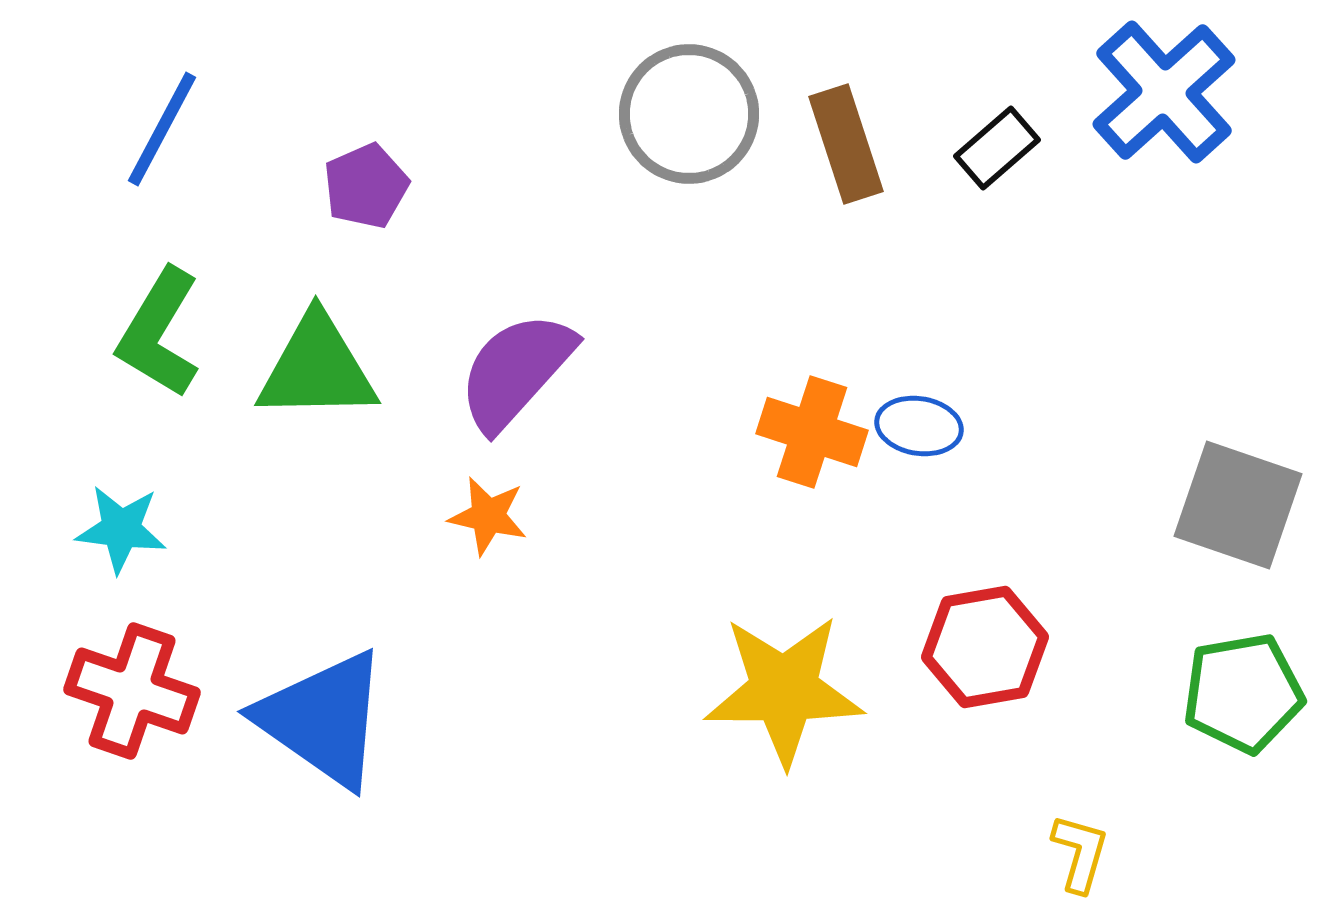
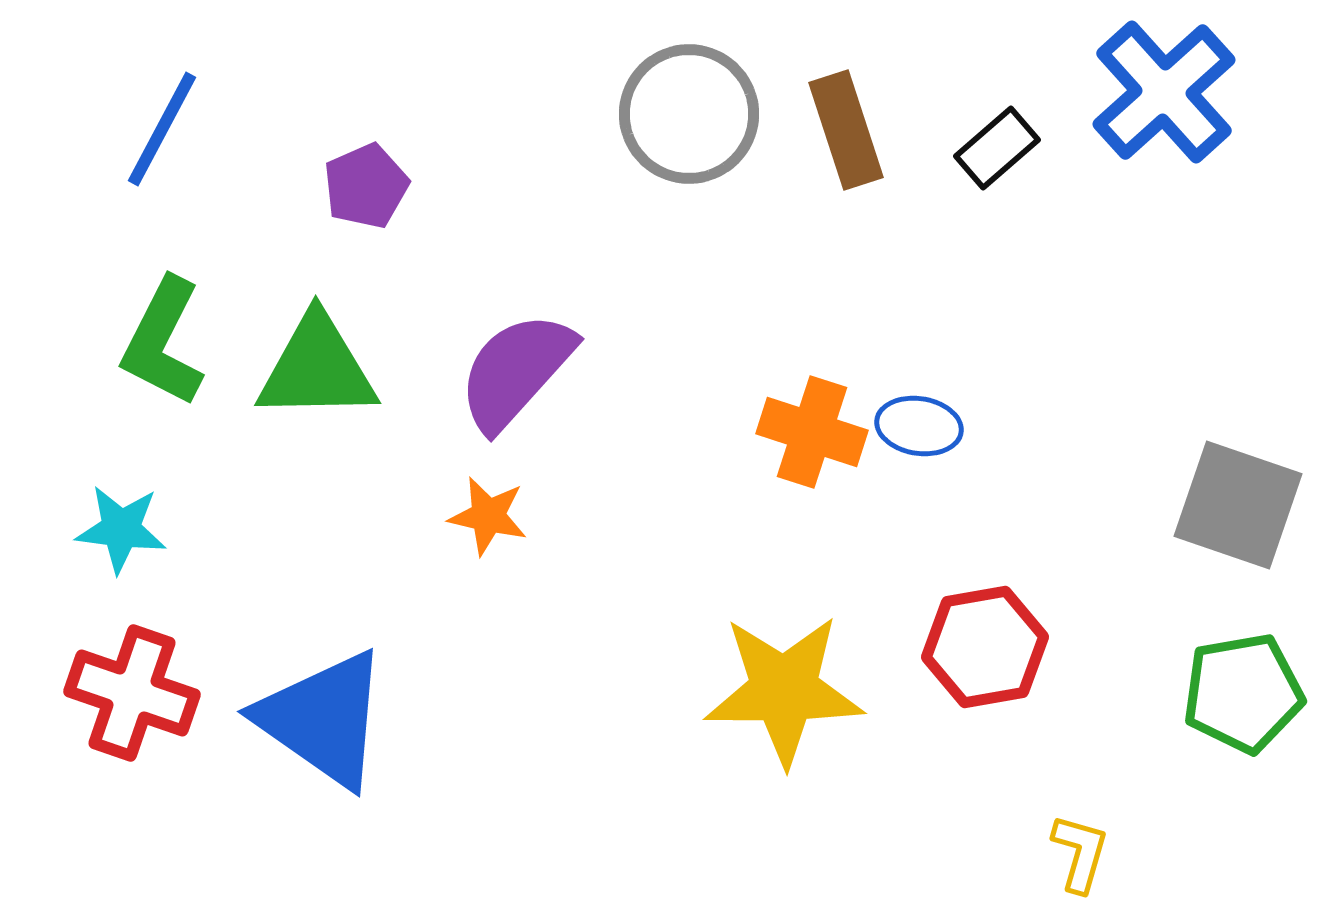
brown rectangle: moved 14 px up
green L-shape: moved 4 px right, 9 px down; rotated 4 degrees counterclockwise
red cross: moved 2 px down
